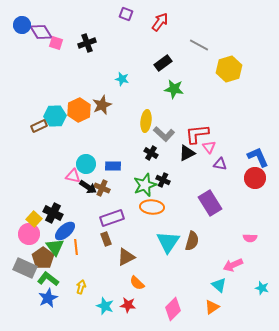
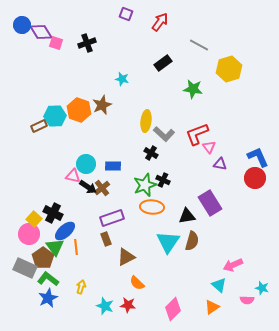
green star at (174, 89): moved 19 px right
orange hexagon at (79, 110): rotated 15 degrees counterclockwise
red L-shape at (197, 134): rotated 15 degrees counterclockwise
black triangle at (187, 153): moved 63 px down; rotated 18 degrees clockwise
brown cross at (102, 188): rotated 28 degrees clockwise
pink semicircle at (250, 238): moved 3 px left, 62 px down
